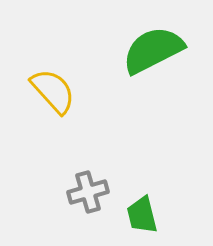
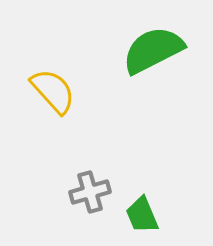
gray cross: moved 2 px right
green trapezoid: rotated 9 degrees counterclockwise
